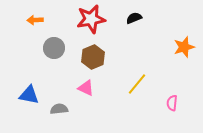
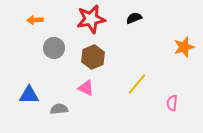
blue triangle: rotated 10 degrees counterclockwise
